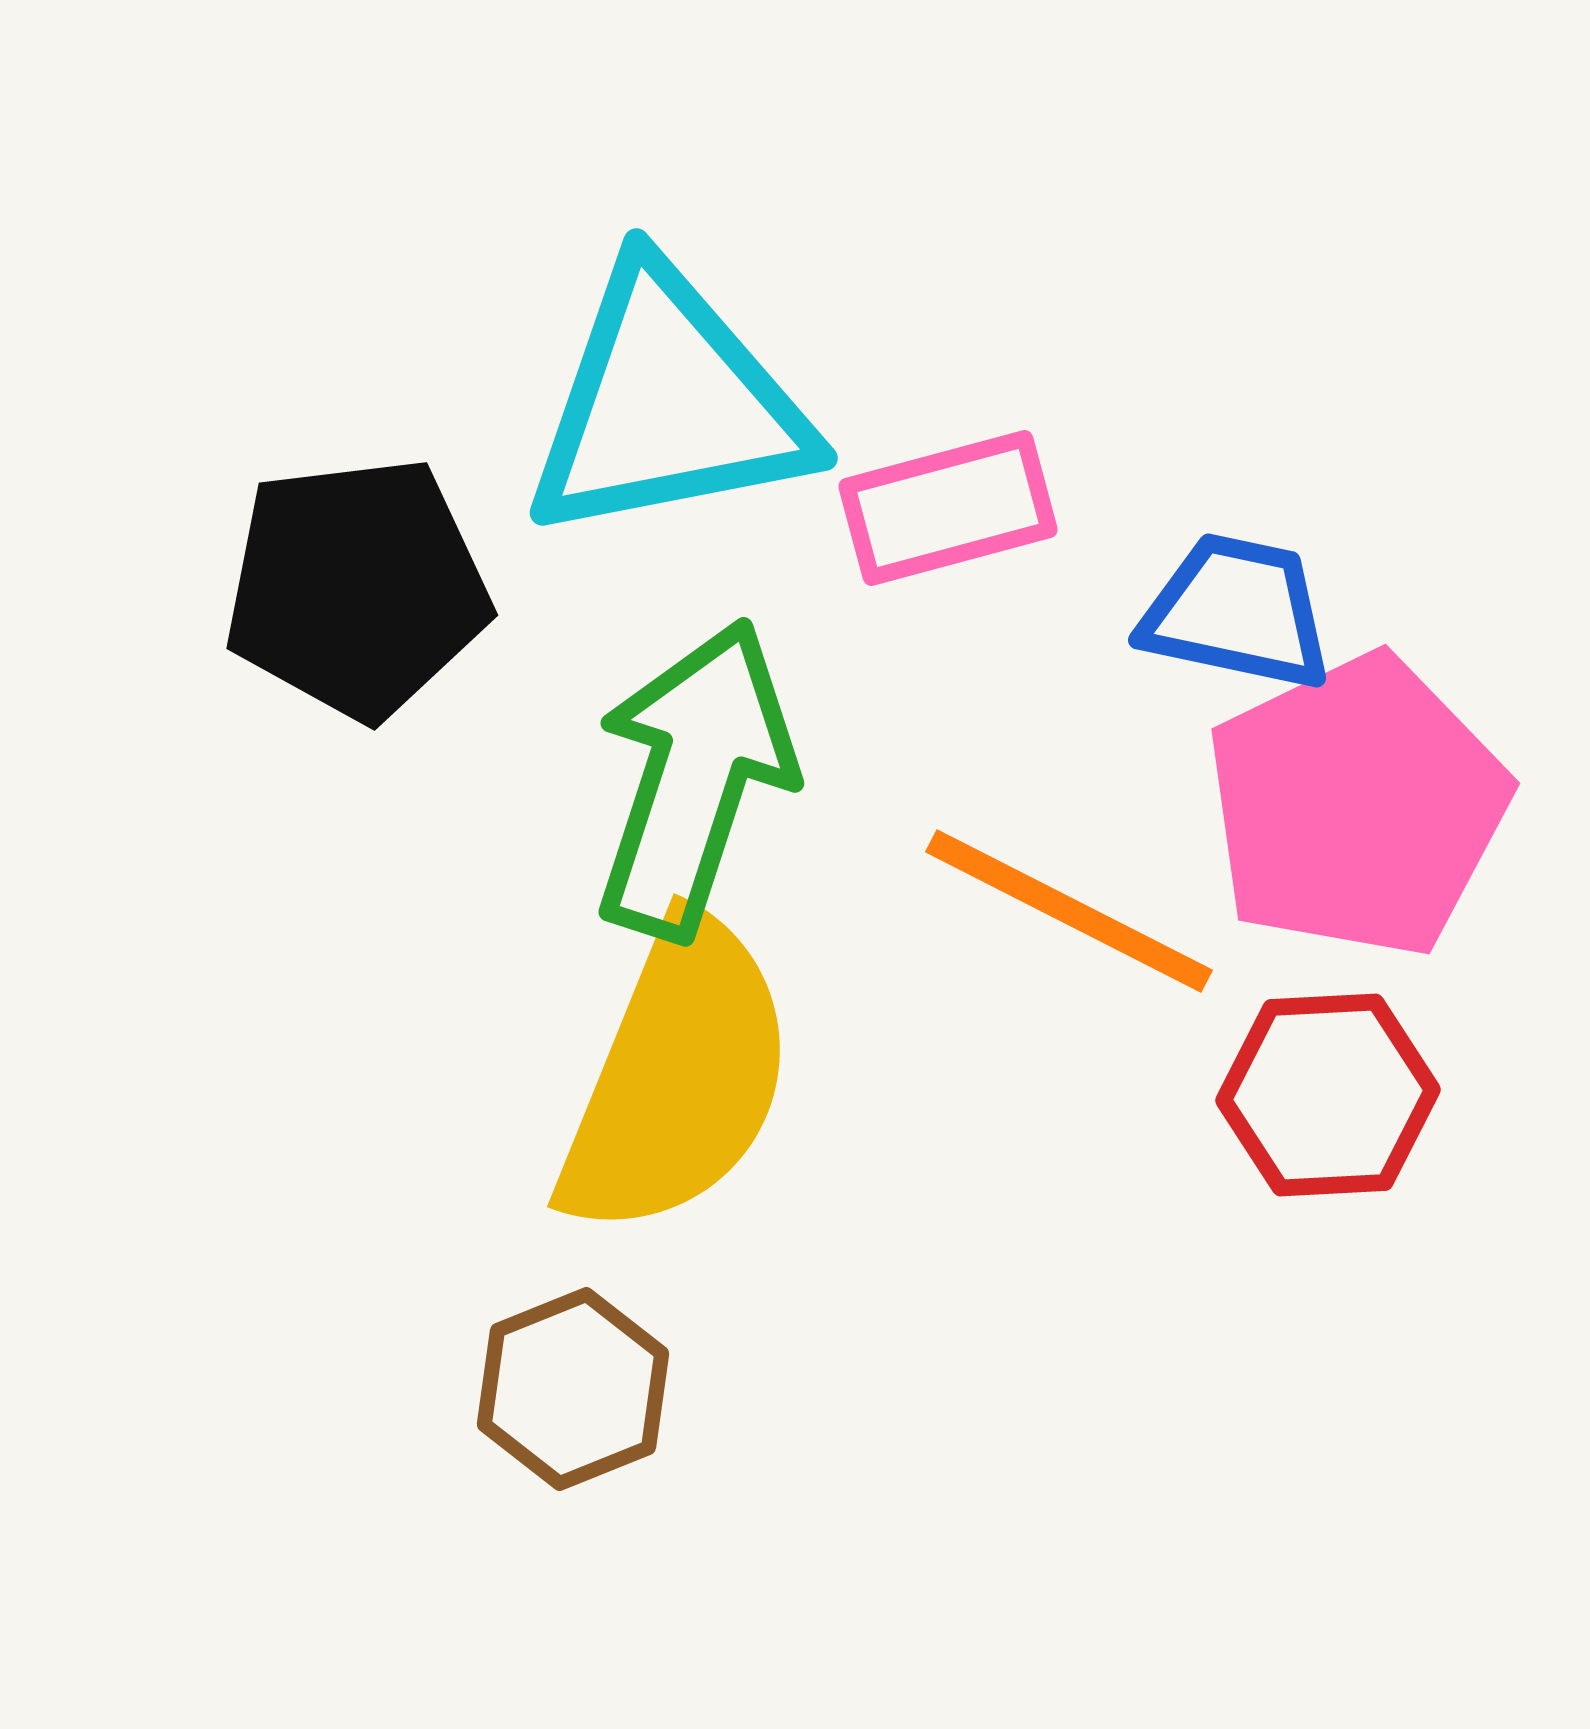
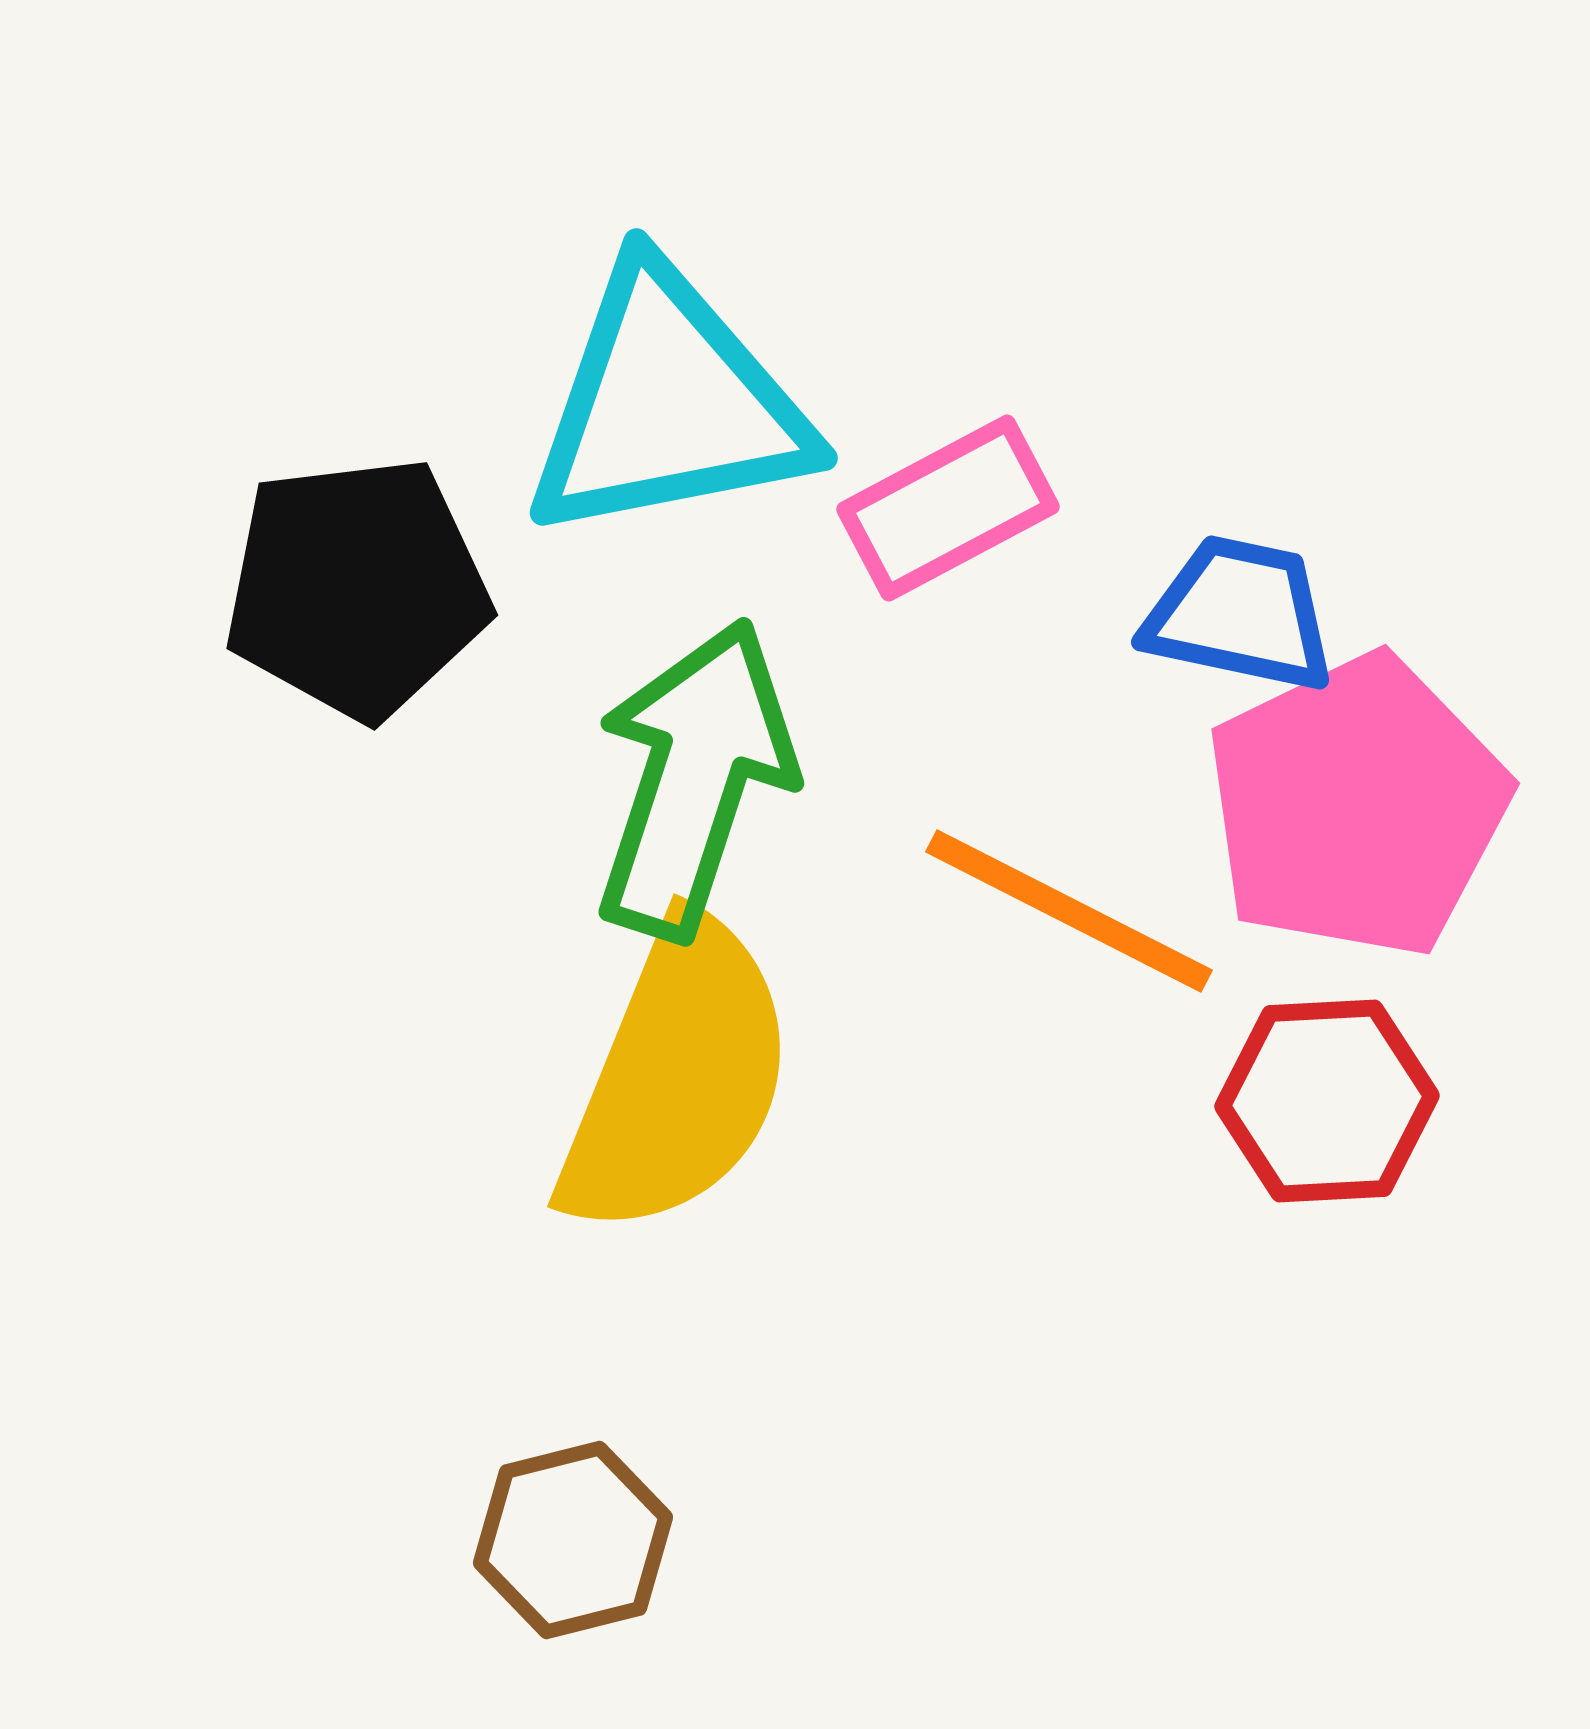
pink rectangle: rotated 13 degrees counterclockwise
blue trapezoid: moved 3 px right, 2 px down
red hexagon: moved 1 px left, 6 px down
brown hexagon: moved 151 px down; rotated 8 degrees clockwise
